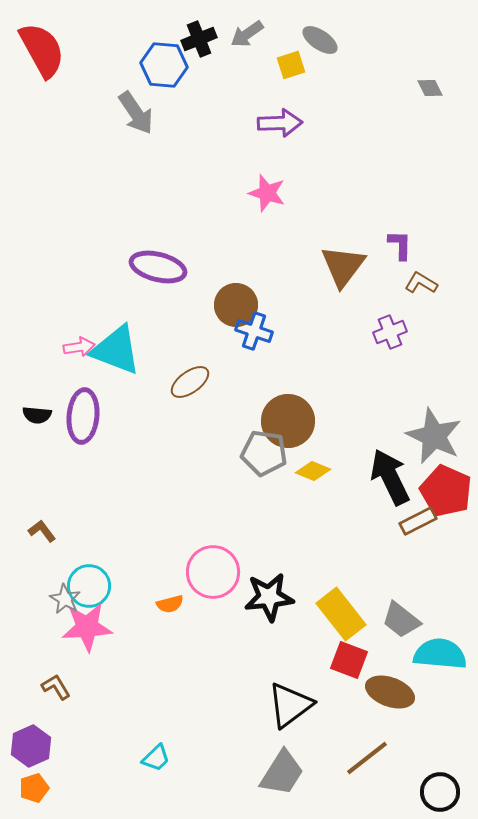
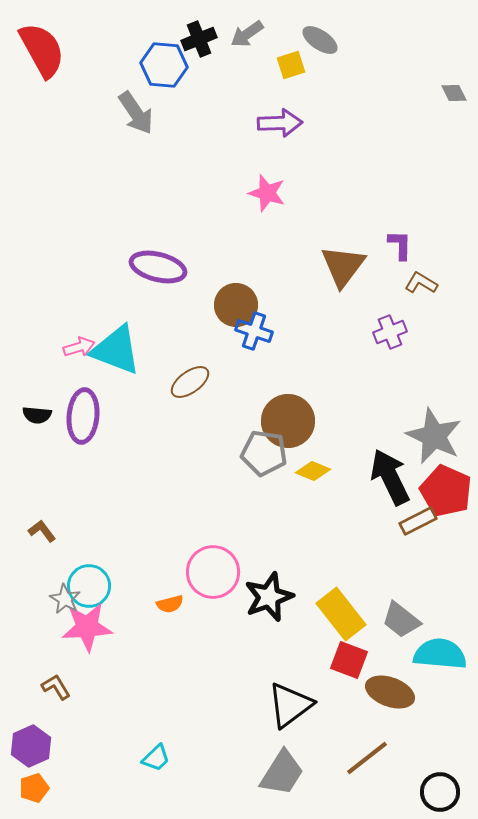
gray diamond at (430, 88): moved 24 px right, 5 px down
pink arrow at (79, 347): rotated 8 degrees counterclockwise
black star at (269, 597): rotated 15 degrees counterclockwise
